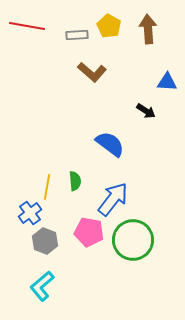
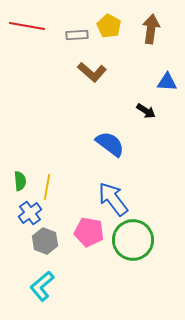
brown arrow: moved 3 px right; rotated 12 degrees clockwise
green semicircle: moved 55 px left
blue arrow: rotated 75 degrees counterclockwise
